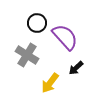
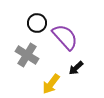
yellow arrow: moved 1 px right, 1 px down
